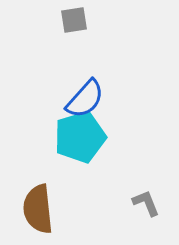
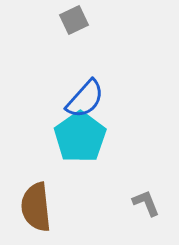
gray square: rotated 16 degrees counterclockwise
cyan pentagon: rotated 18 degrees counterclockwise
brown semicircle: moved 2 px left, 2 px up
